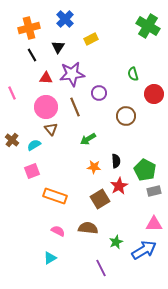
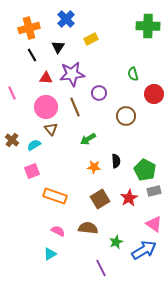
blue cross: moved 1 px right
green cross: rotated 30 degrees counterclockwise
red star: moved 10 px right, 12 px down
pink triangle: rotated 36 degrees clockwise
cyan triangle: moved 4 px up
